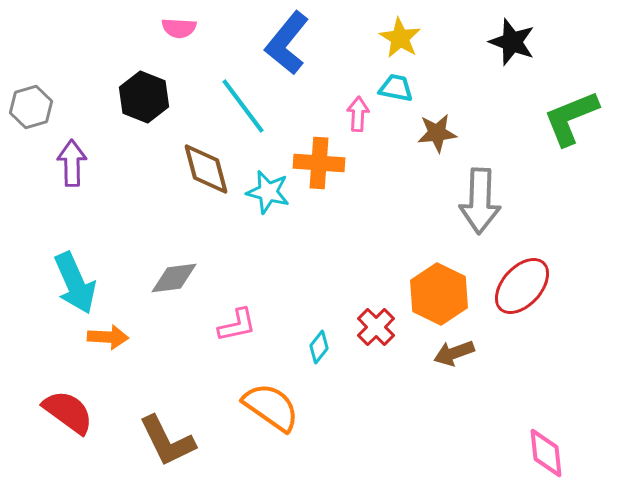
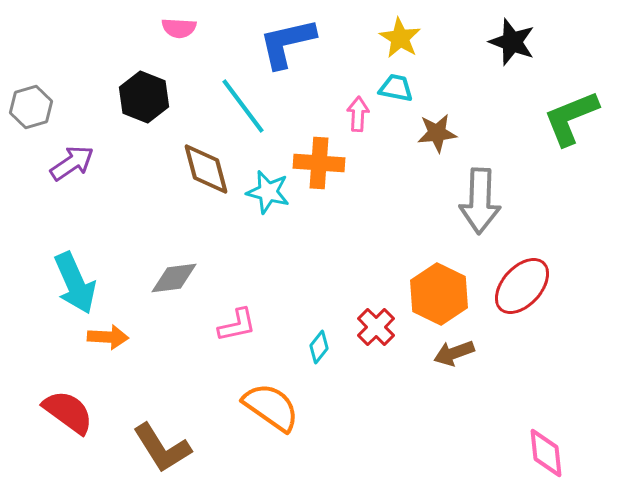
blue L-shape: rotated 38 degrees clockwise
purple arrow: rotated 57 degrees clockwise
brown L-shape: moved 5 px left, 7 px down; rotated 6 degrees counterclockwise
